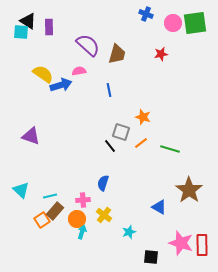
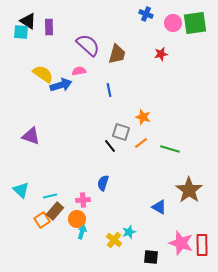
yellow cross: moved 10 px right, 25 px down
